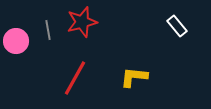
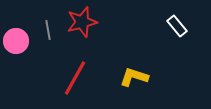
yellow L-shape: rotated 12 degrees clockwise
